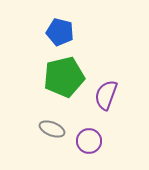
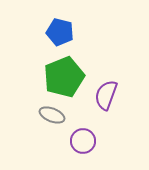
green pentagon: rotated 9 degrees counterclockwise
gray ellipse: moved 14 px up
purple circle: moved 6 px left
